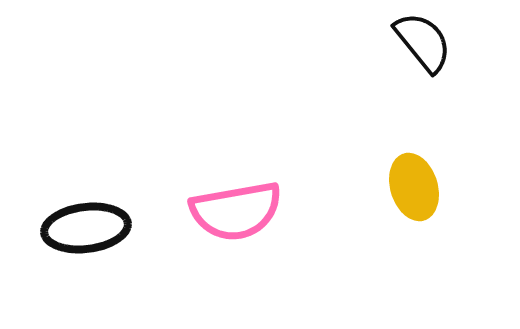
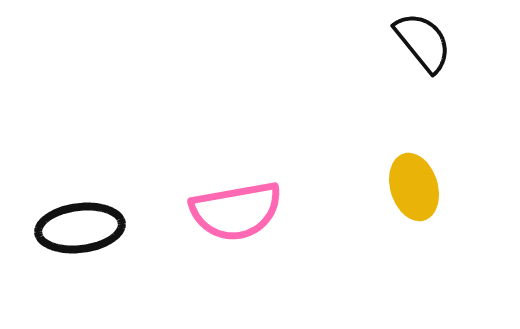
black ellipse: moved 6 px left
